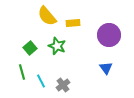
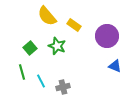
yellow rectangle: moved 1 px right, 2 px down; rotated 40 degrees clockwise
purple circle: moved 2 px left, 1 px down
blue triangle: moved 9 px right, 2 px up; rotated 32 degrees counterclockwise
gray cross: moved 2 px down; rotated 24 degrees clockwise
